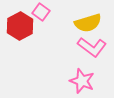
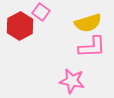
pink L-shape: rotated 40 degrees counterclockwise
pink star: moved 10 px left; rotated 10 degrees counterclockwise
